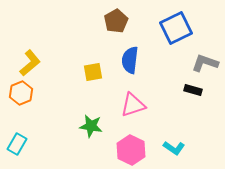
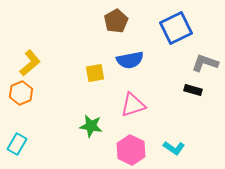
blue semicircle: rotated 108 degrees counterclockwise
yellow square: moved 2 px right, 1 px down
